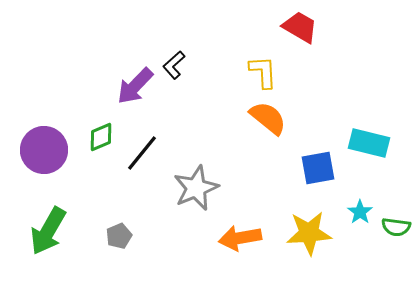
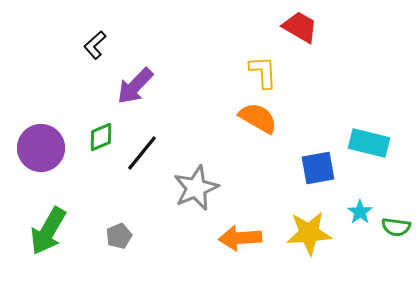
black L-shape: moved 79 px left, 20 px up
orange semicircle: moved 10 px left; rotated 9 degrees counterclockwise
purple circle: moved 3 px left, 2 px up
orange arrow: rotated 6 degrees clockwise
